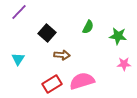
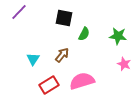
green semicircle: moved 4 px left, 7 px down
black square: moved 17 px right, 15 px up; rotated 30 degrees counterclockwise
brown arrow: rotated 56 degrees counterclockwise
cyan triangle: moved 15 px right
pink star: rotated 24 degrees clockwise
red rectangle: moved 3 px left, 1 px down
